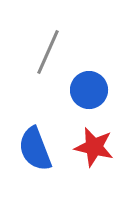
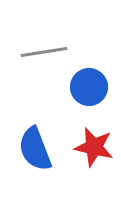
gray line: moved 4 px left; rotated 57 degrees clockwise
blue circle: moved 3 px up
